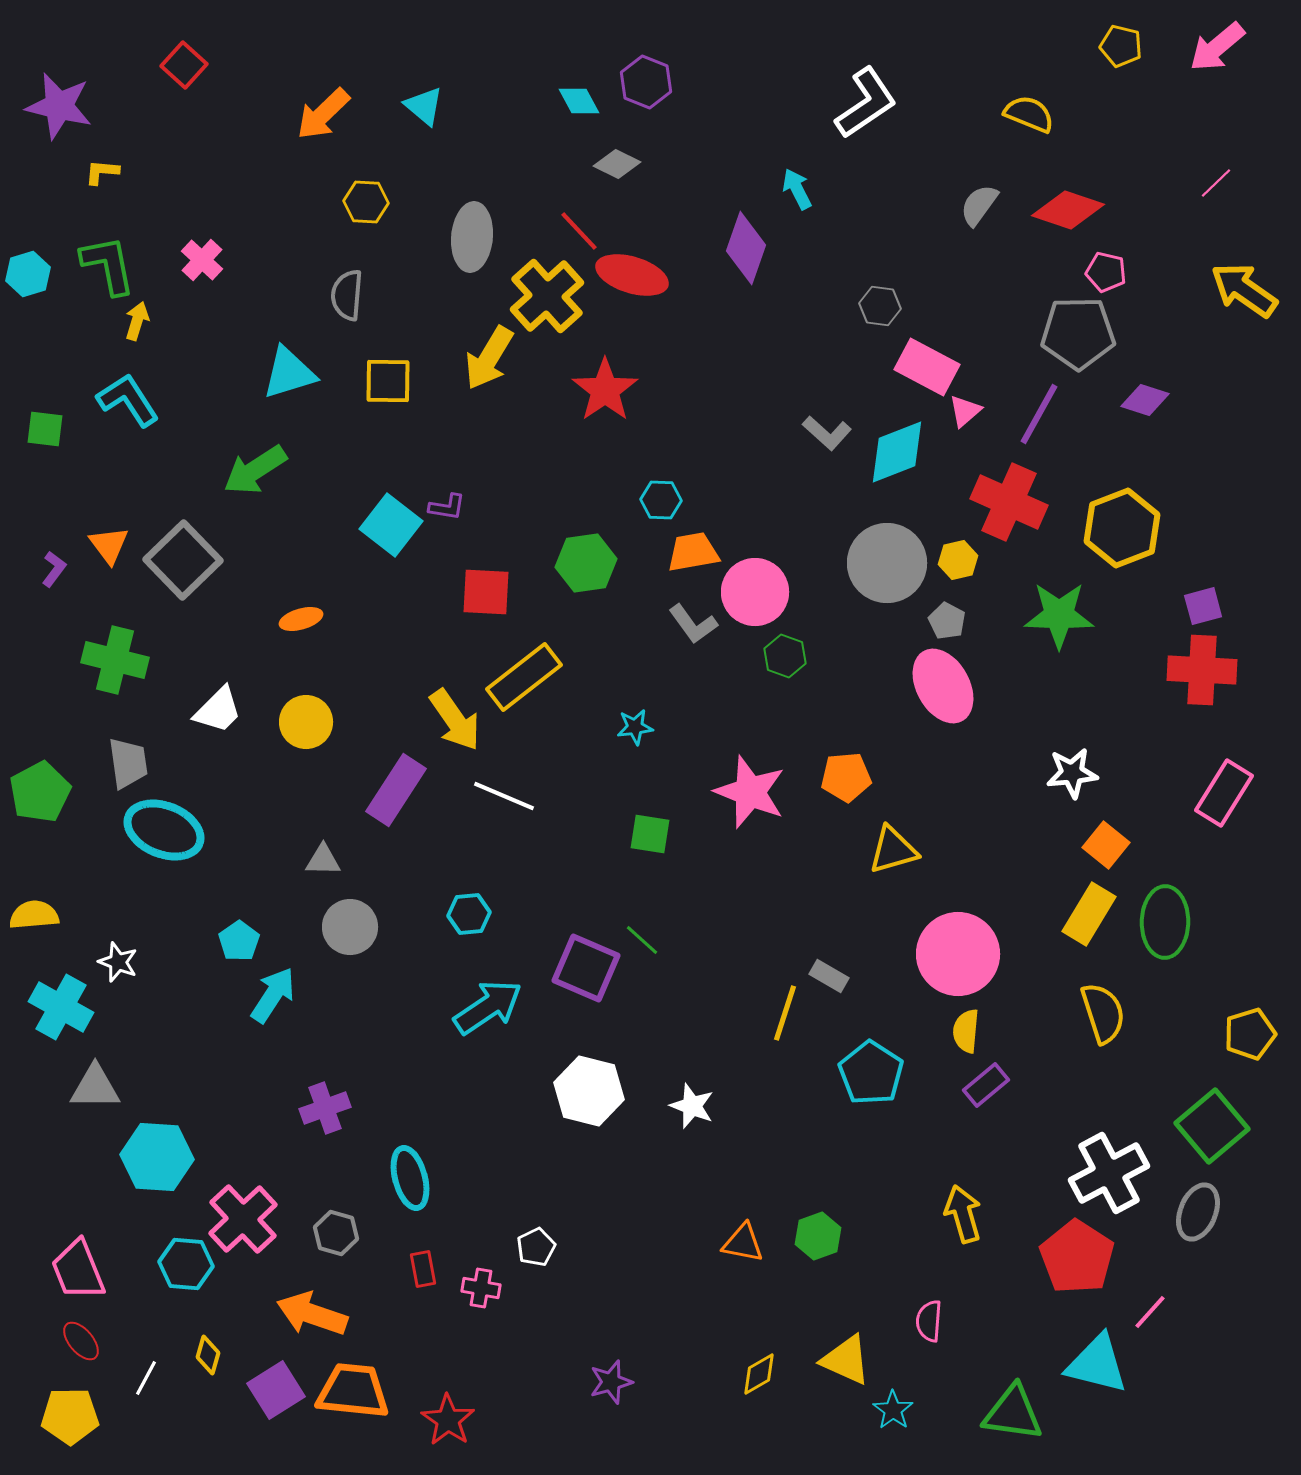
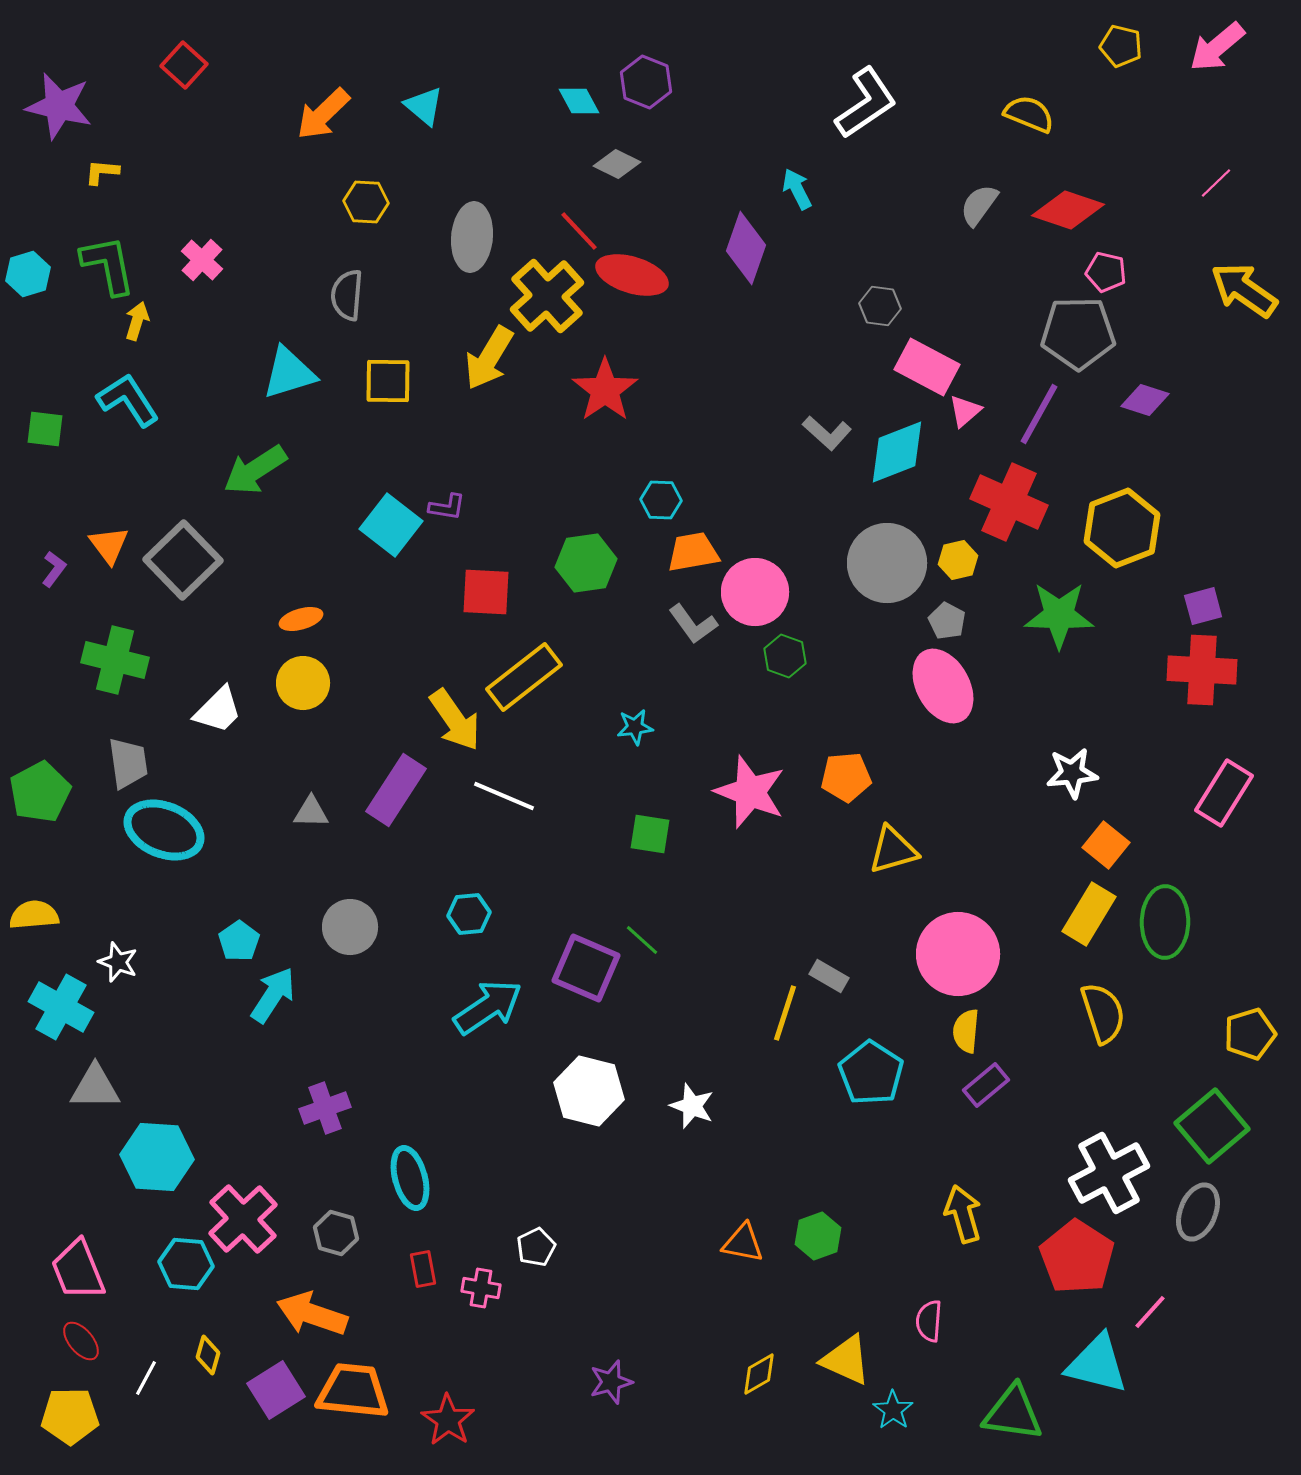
yellow circle at (306, 722): moved 3 px left, 39 px up
gray triangle at (323, 860): moved 12 px left, 48 px up
